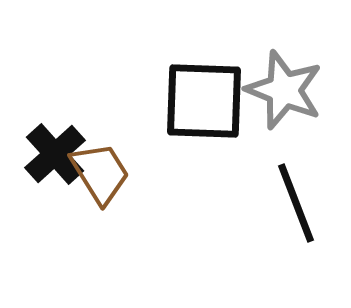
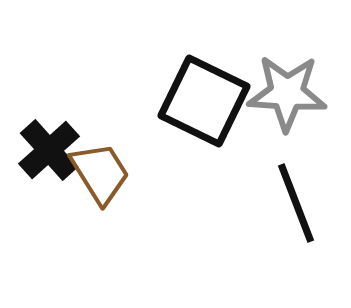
gray star: moved 3 px right, 3 px down; rotated 18 degrees counterclockwise
black square: rotated 24 degrees clockwise
black cross: moved 6 px left, 4 px up
